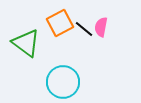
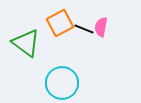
black line: rotated 18 degrees counterclockwise
cyan circle: moved 1 px left, 1 px down
